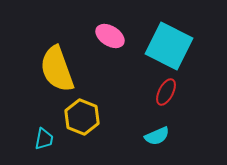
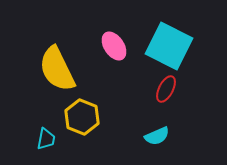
pink ellipse: moved 4 px right, 10 px down; rotated 24 degrees clockwise
yellow semicircle: rotated 6 degrees counterclockwise
red ellipse: moved 3 px up
cyan trapezoid: moved 2 px right
